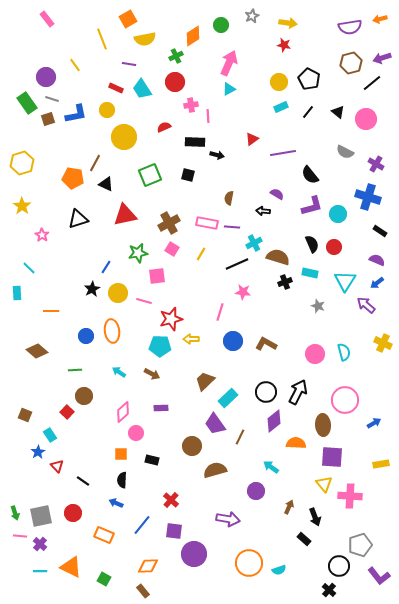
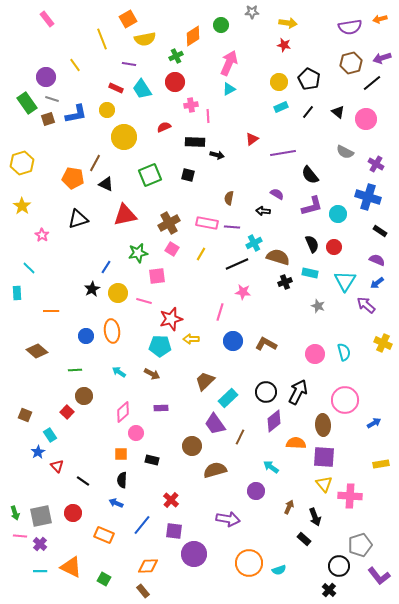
gray star at (252, 16): moved 4 px up; rotated 24 degrees clockwise
purple square at (332, 457): moved 8 px left
